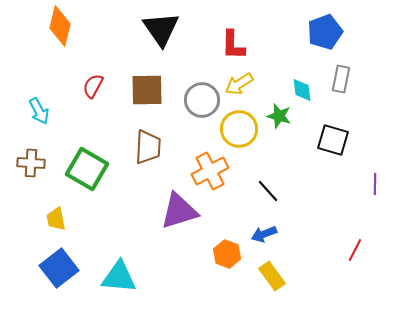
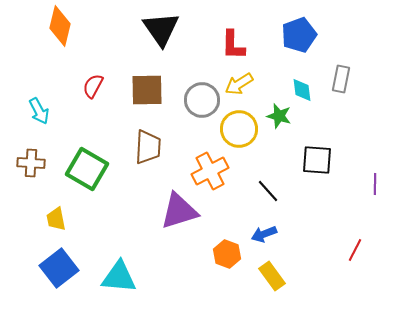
blue pentagon: moved 26 px left, 3 px down
black square: moved 16 px left, 20 px down; rotated 12 degrees counterclockwise
